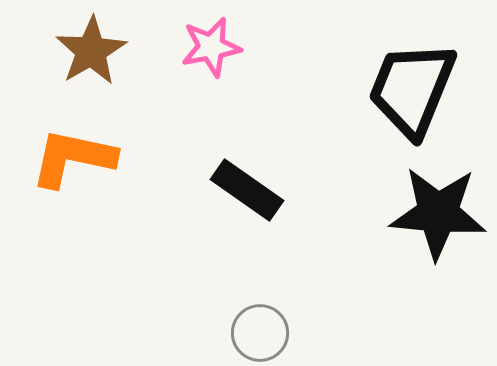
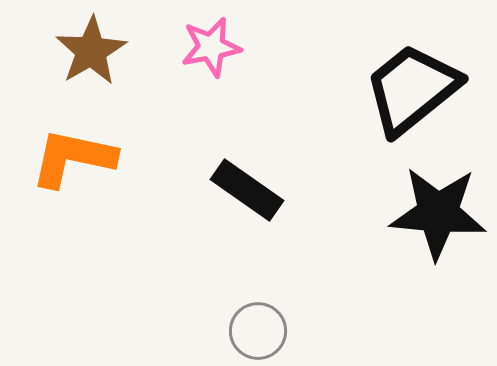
black trapezoid: rotated 29 degrees clockwise
gray circle: moved 2 px left, 2 px up
